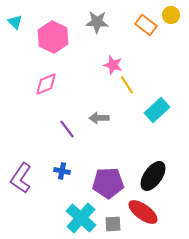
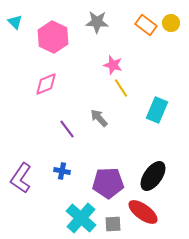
yellow circle: moved 8 px down
yellow line: moved 6 px left, 3 px down
cyan rectangle: rotated 25 degrees counterclockwise
gray arrow: rotated 48 degrees clockwise
